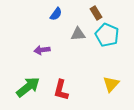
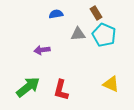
blue semicircle: rotated 136 degrees counterclockwise
cyan pentagon: moved 3 px left
yellow triangle: rotated 48 degrees counterclockwise
